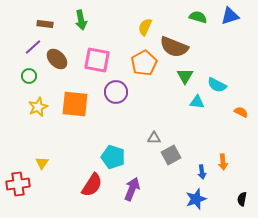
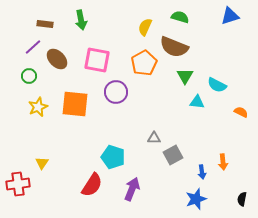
green semicircle: moved 18 px left
gray square: moved 2 px right
